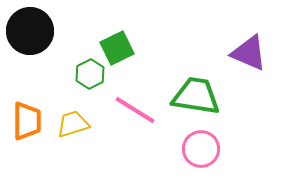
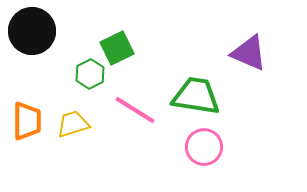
black circle: moved 2 px right
pink circle: moved 3 px right, 2 px up
